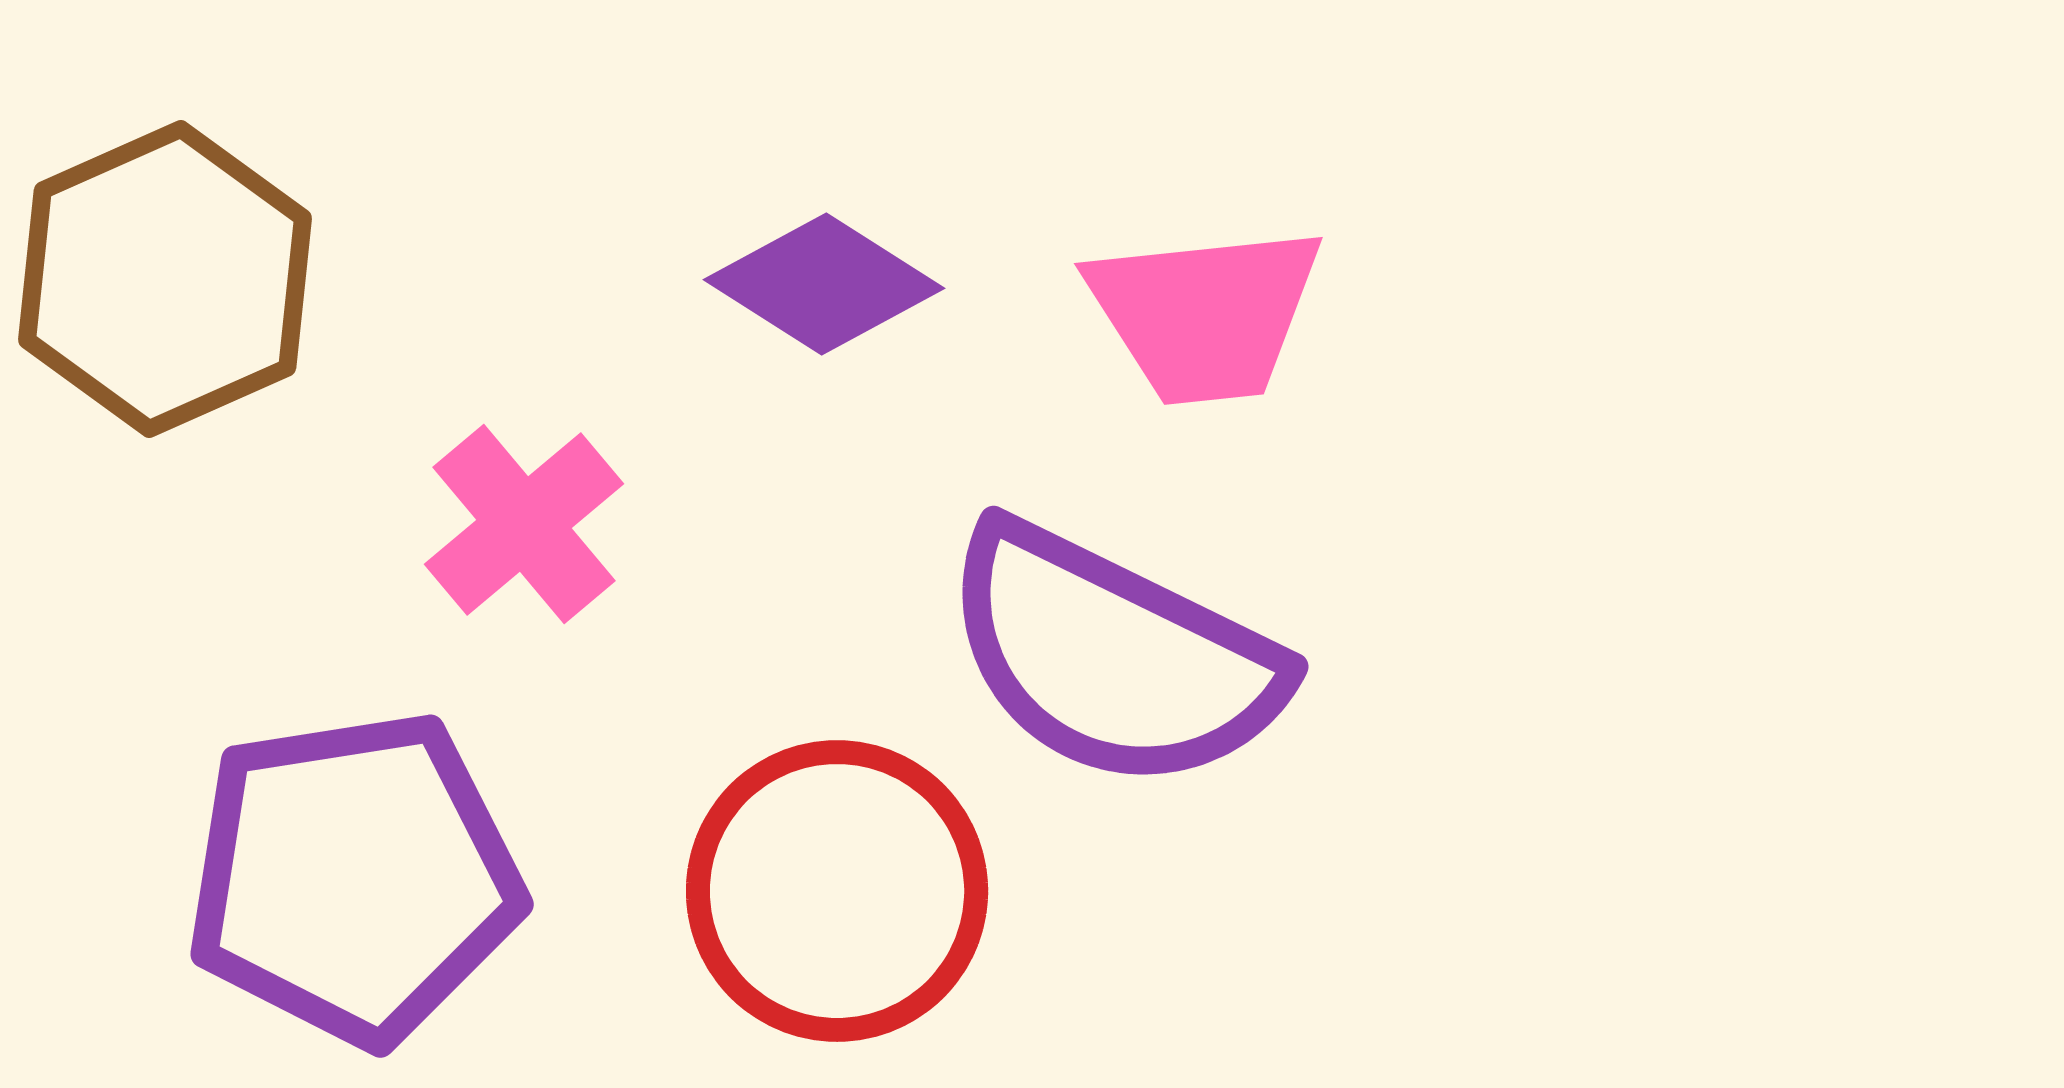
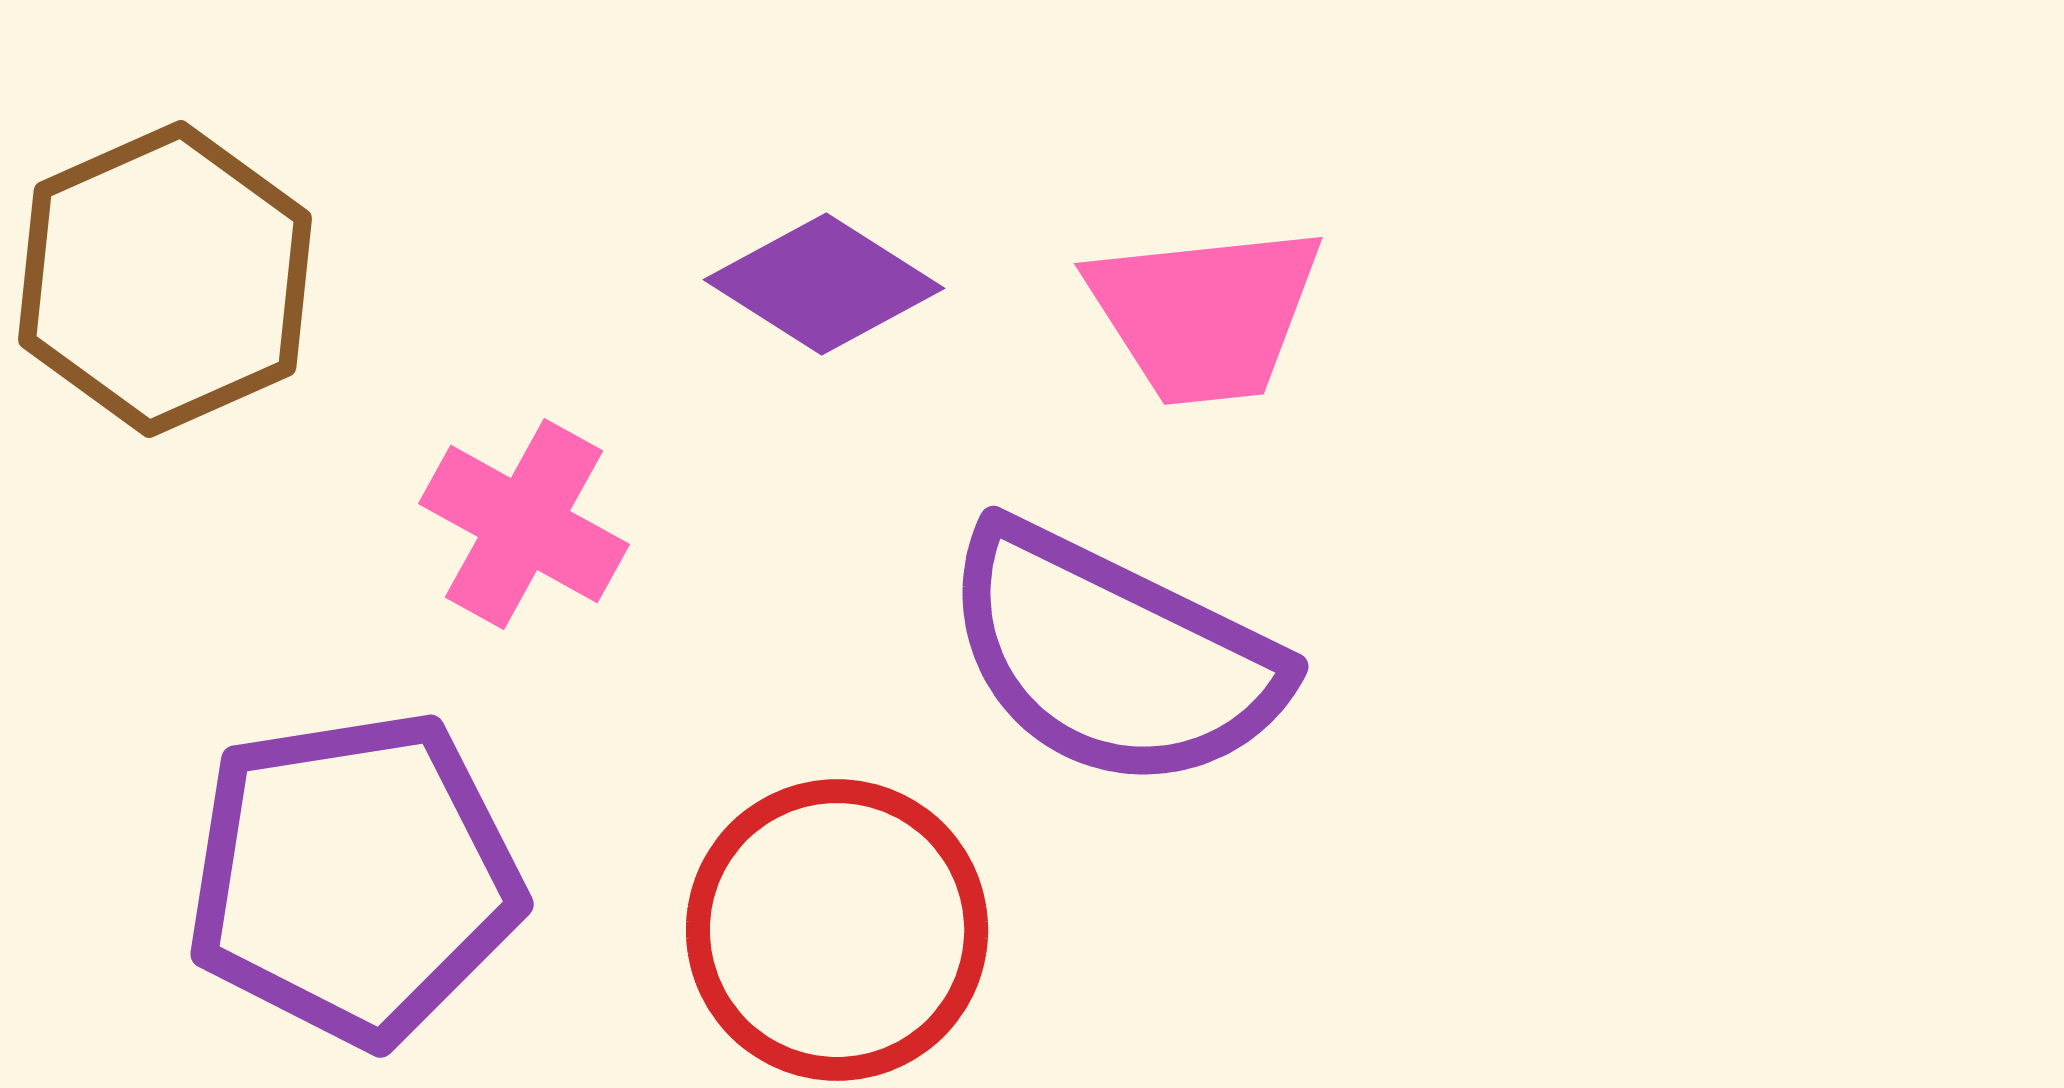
pink cross: rotated 21 degrees counterclockwise
red circle: moved 39 px down
